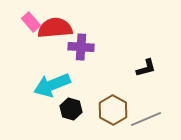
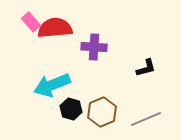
purple cross: moved 13 px right
brown hexagon: moved 11 px left, 2 px down; rotated 8 degrees clockwise
